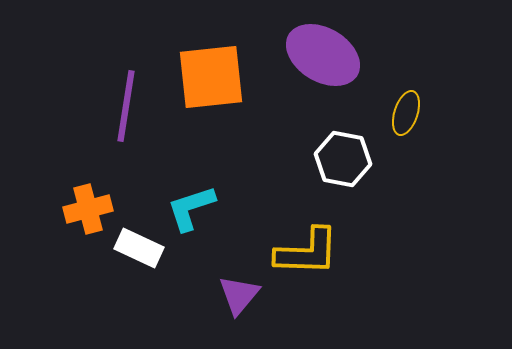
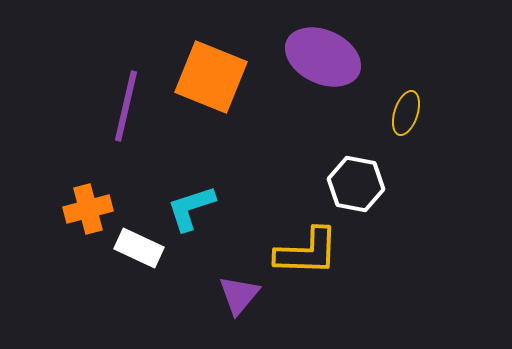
purple ellipse: moved 2 px down; rotated 6 degrees counterclockwise
orange square: rotated 28 degrees clockwise
purple line: rotated 4 degrees clockwise
white hexagon: moved 13 px right, 25 px down
